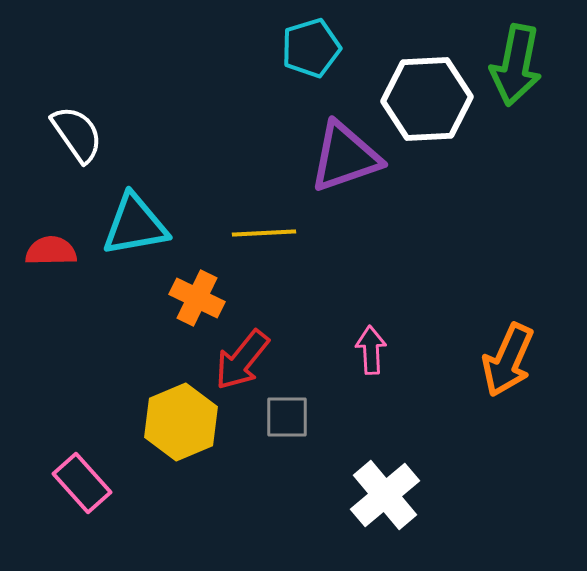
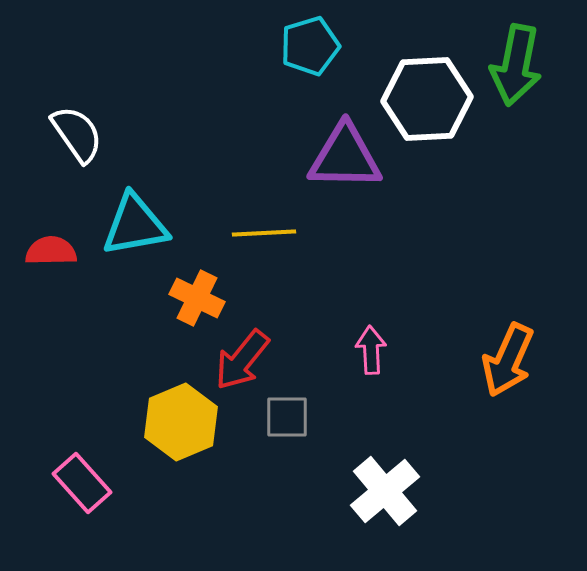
cyan pentagon: moved 1 px left, 2 px up
purple triangle: rotated 20 degrees clockwise
white cross: moved 4 px up
